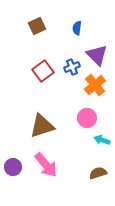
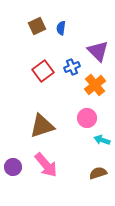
blue semicircle: moved 16 px left
purple triangle: moved 1 px right, 4 px up
